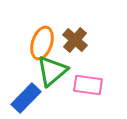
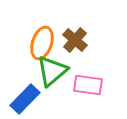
blue rectangle: moved 1 px left, 1 px down
